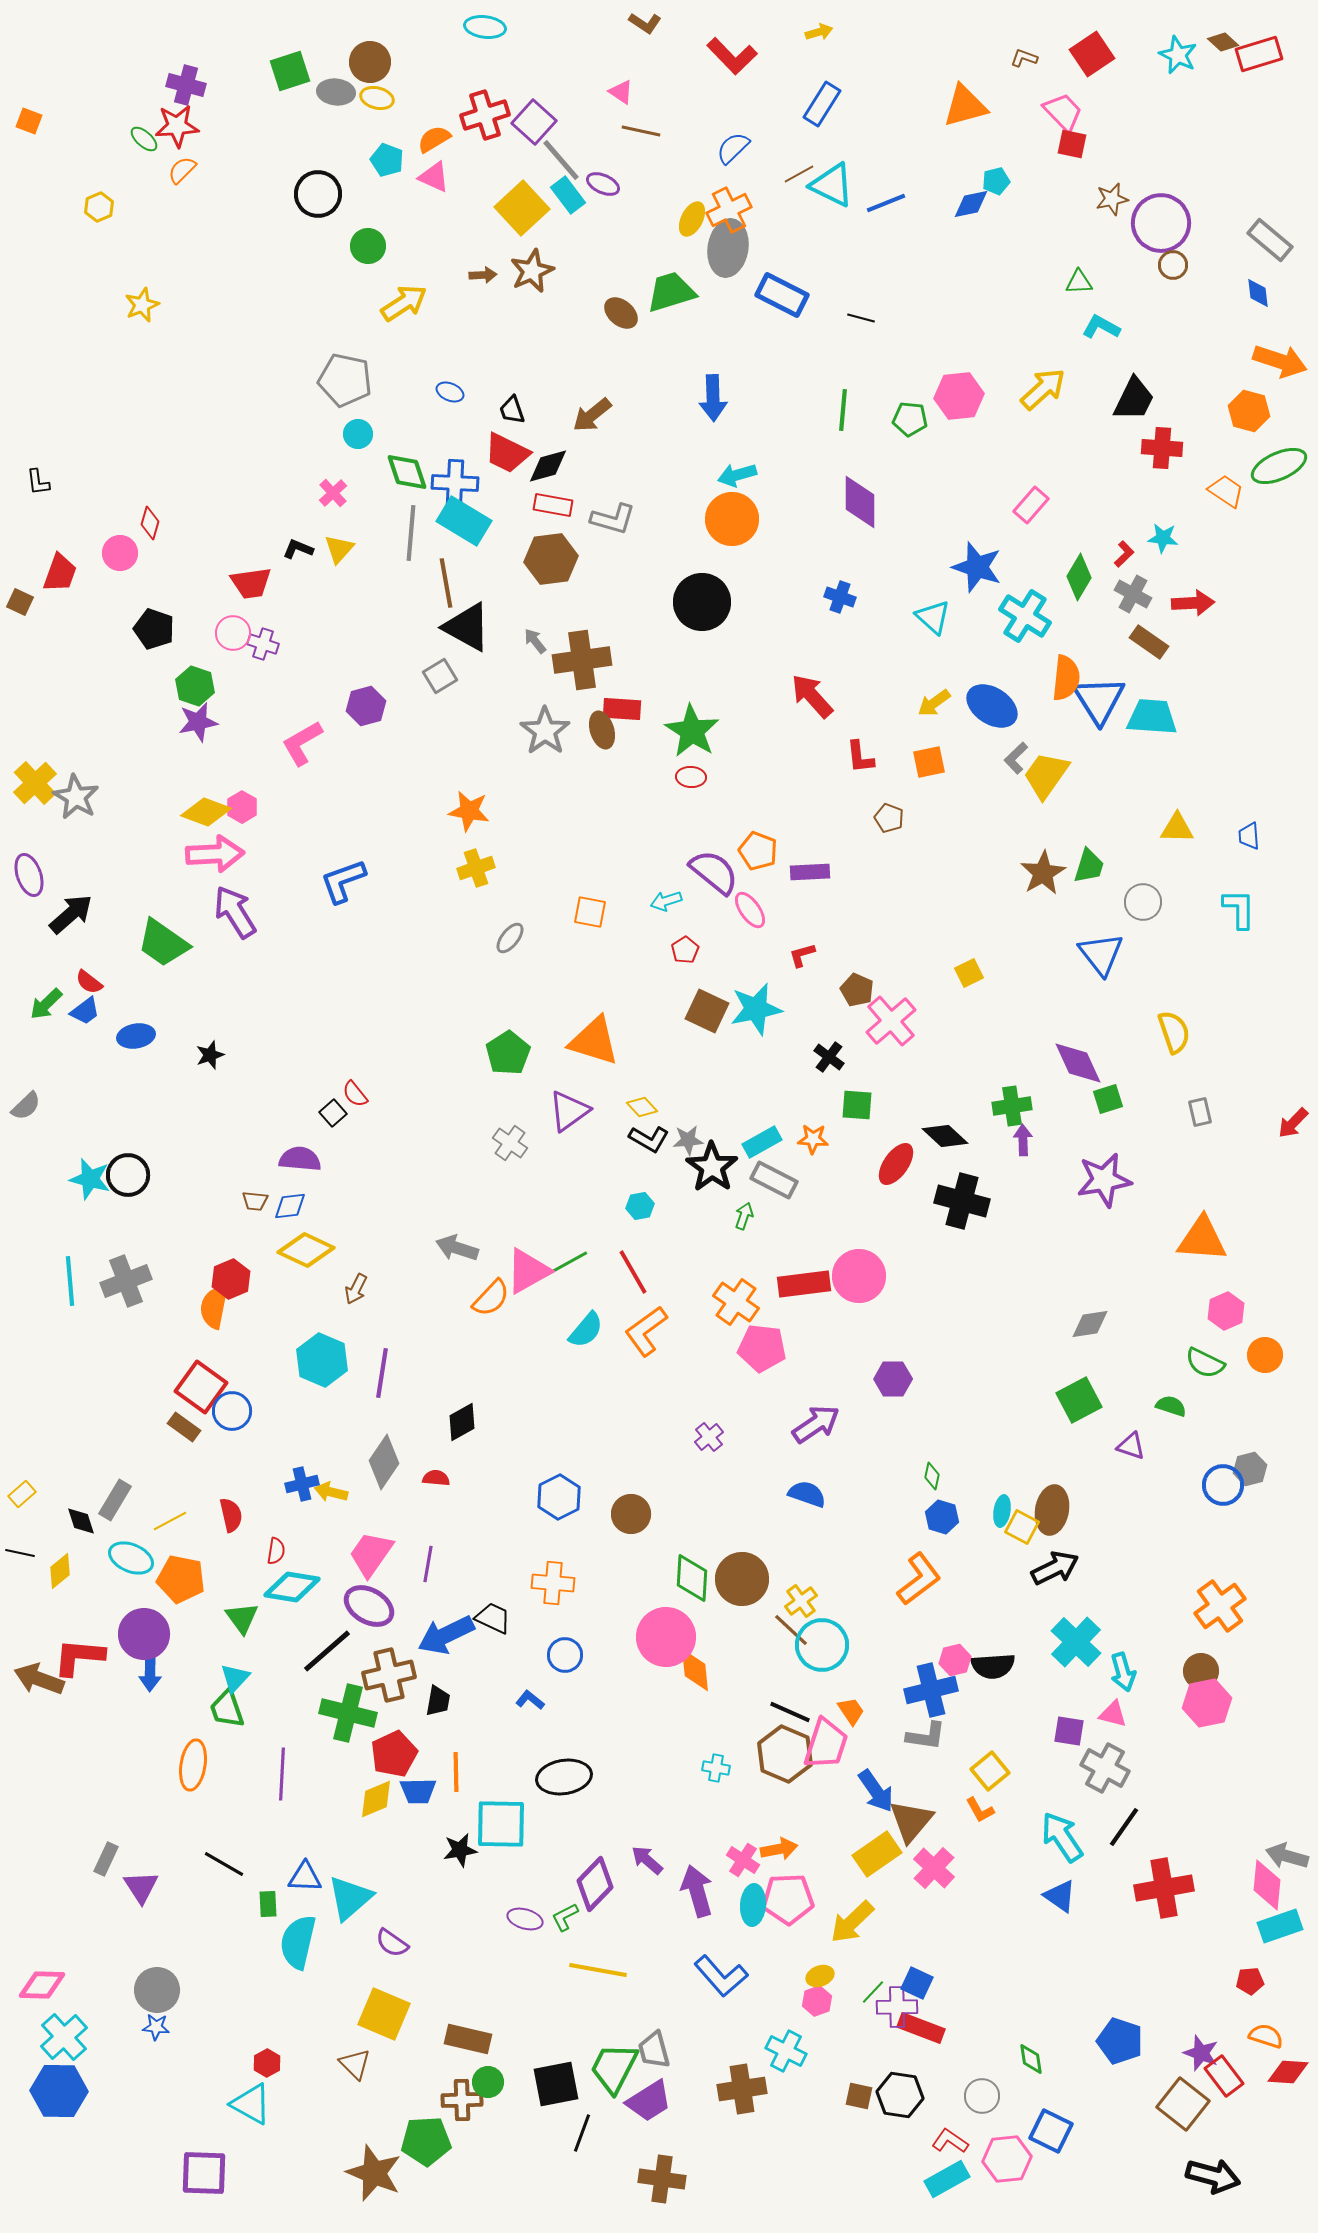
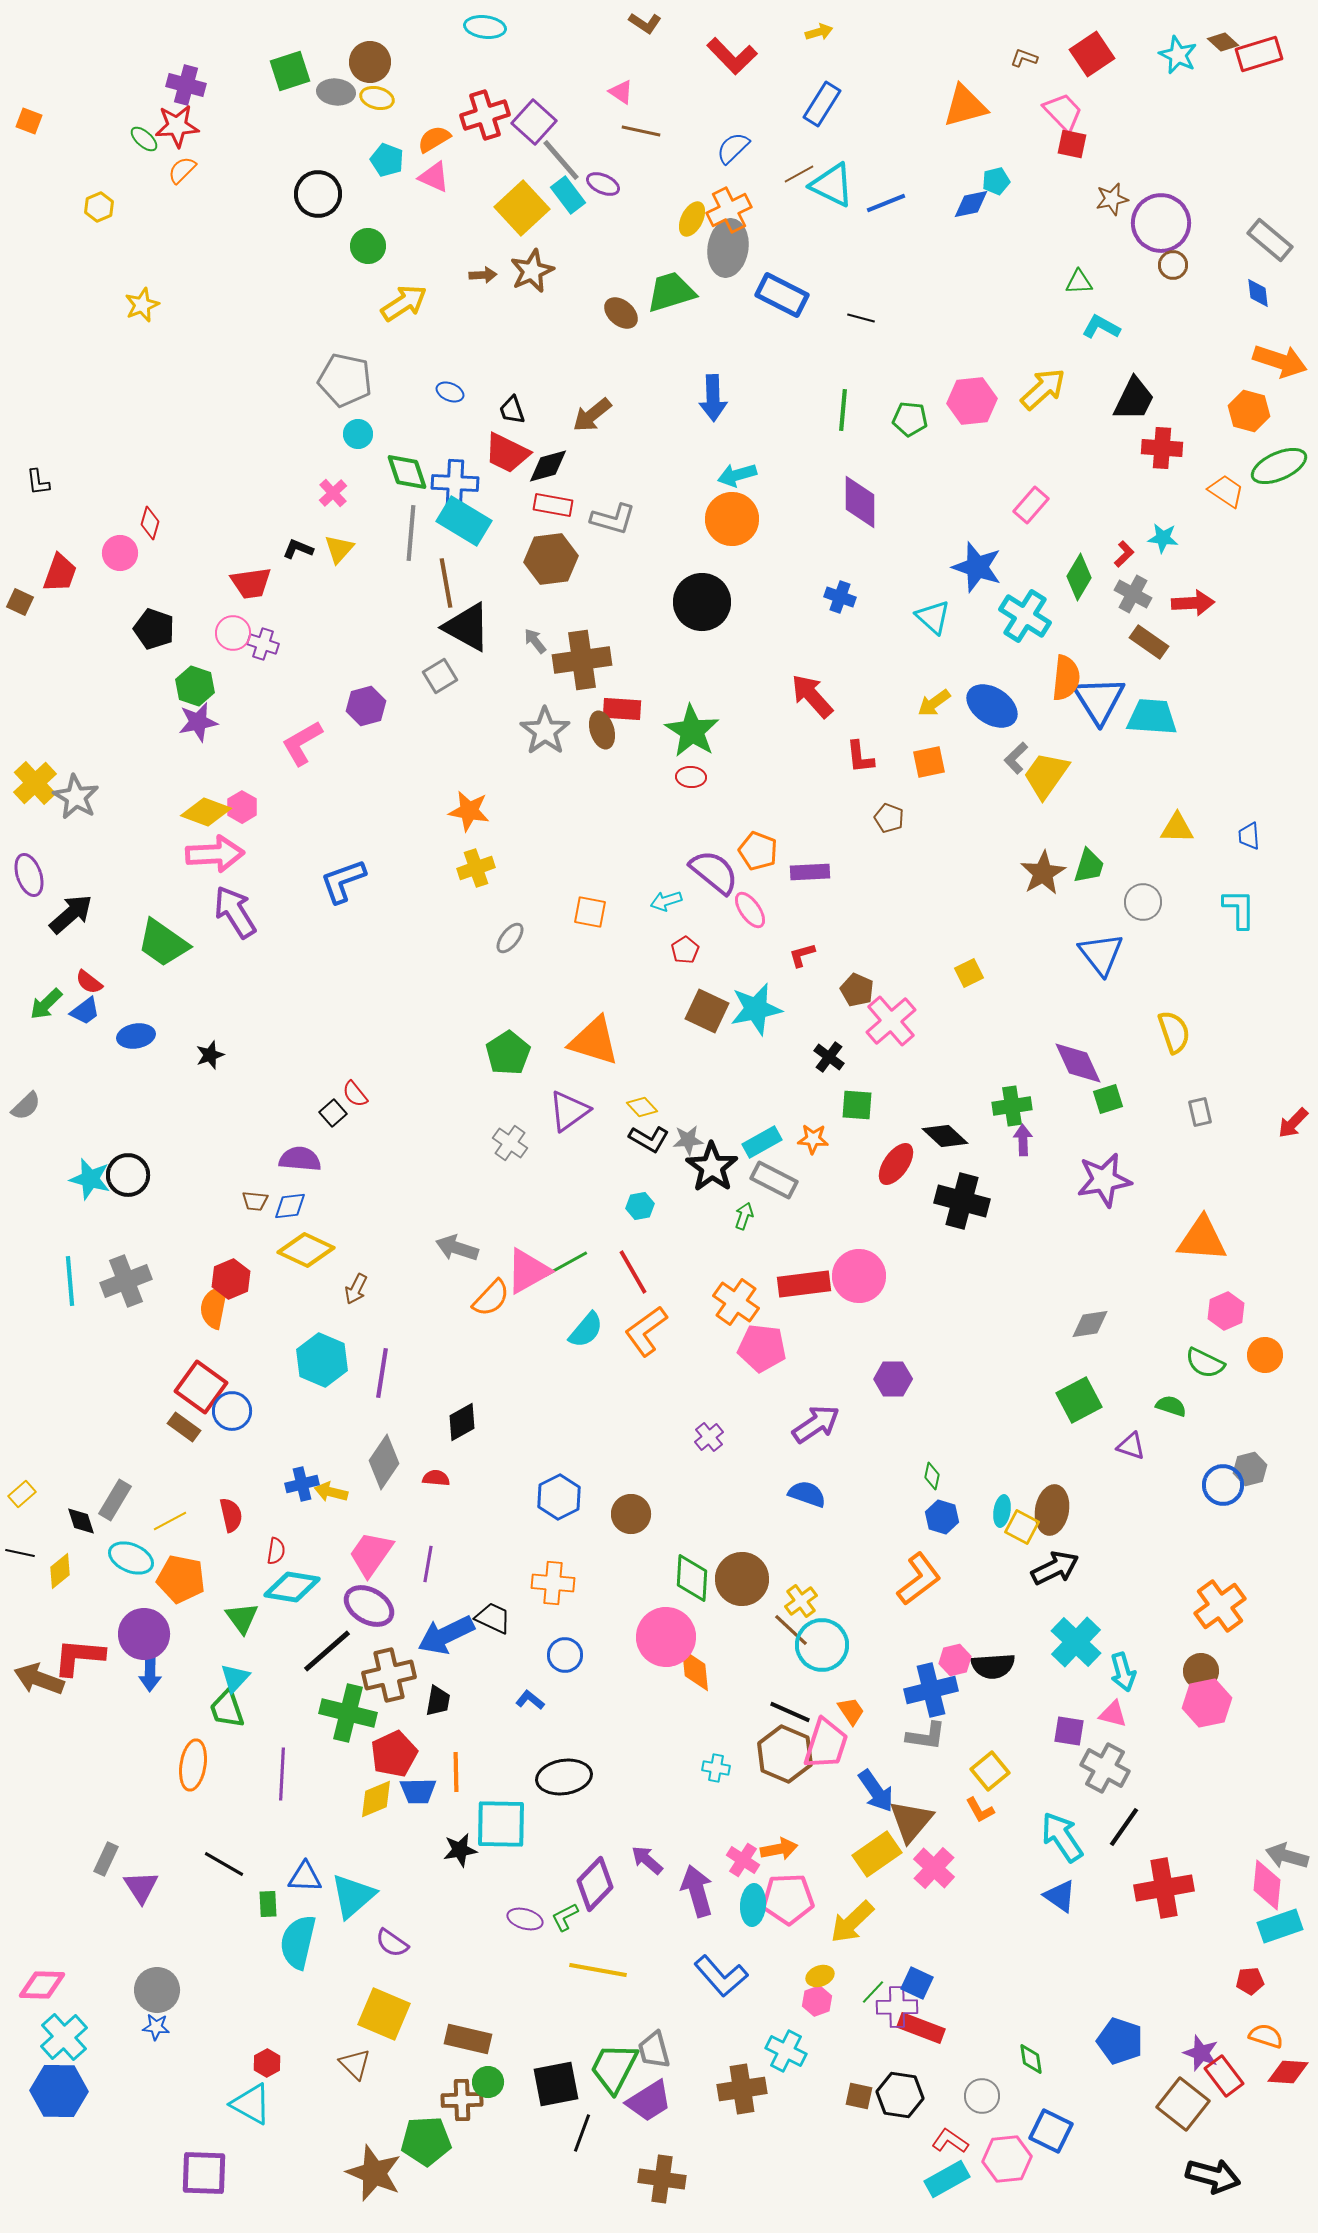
pink hexagon at (959, 396): moved 13 px right, 5 px down
cyan triangle at (350, 1898): moved 3 px right, 2 px up
